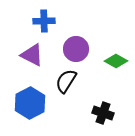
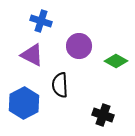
blue cross: moved 3 px left; rotated 20 degrees clockwise
purple circle: moved 3 px right, 3 px up
black semicircle: moved 6 px left, 4 px down; rotated 35 degrees counterclockwise
blue hexagon: moved 6 px left
black cross: moved 2 px down
